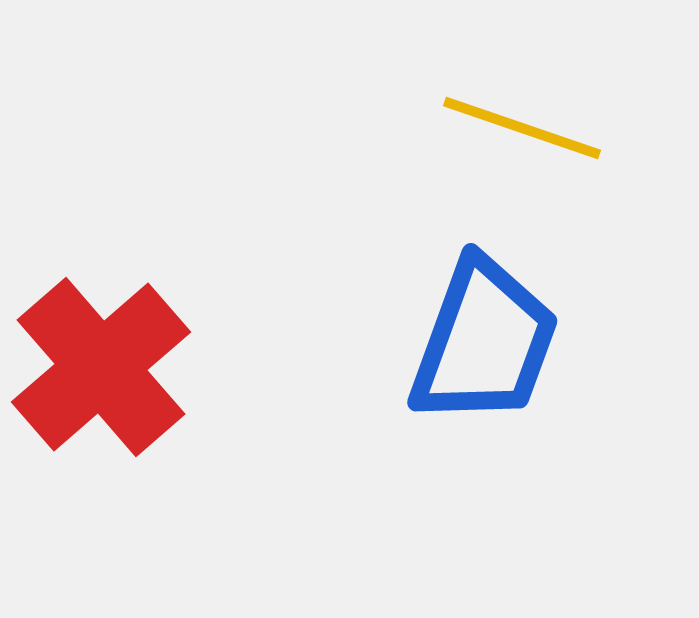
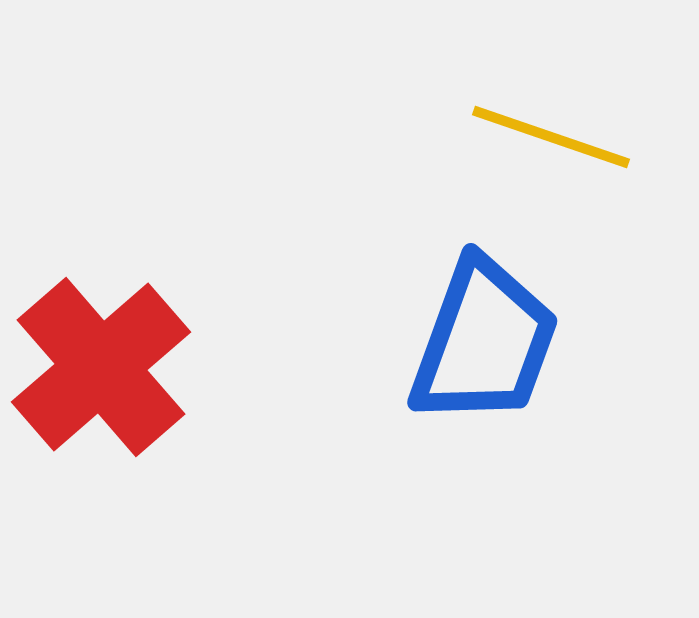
yellow line: moved 29 px right, 9 px down
